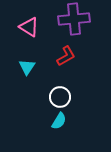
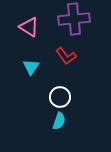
red L-shape: rotated 85 degrees clockwise
cyan triangle: moved 4 px right
cyan semicircle: rotated 12 degrees counterclockwise
